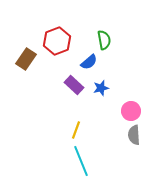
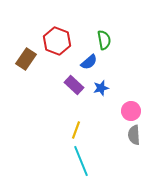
red hexagon: rotated 20 degrees counterclockwise
